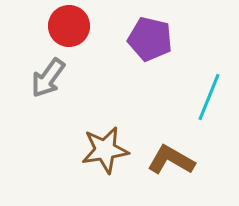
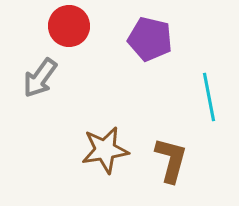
gray arrow: moved 8 px left
cyan line: rotated 33 degrees counterclockwise
brown L-shape: rotated 75 degrees clockwise
